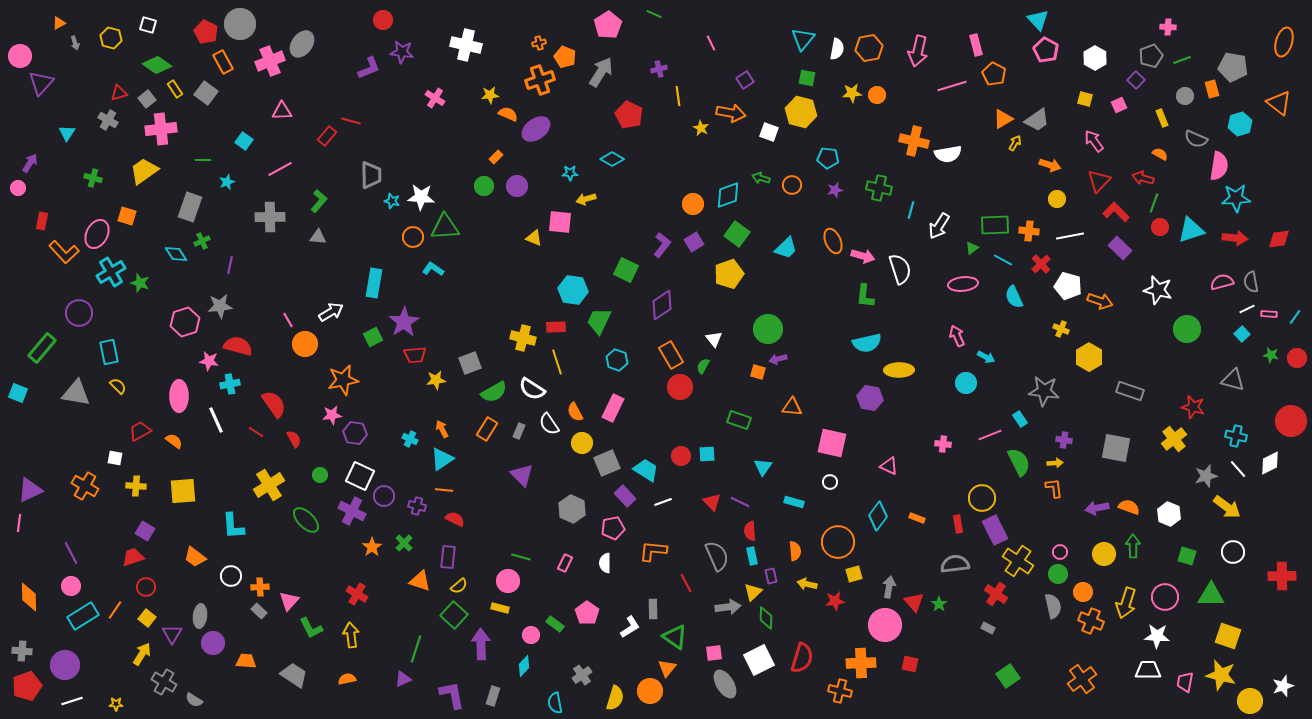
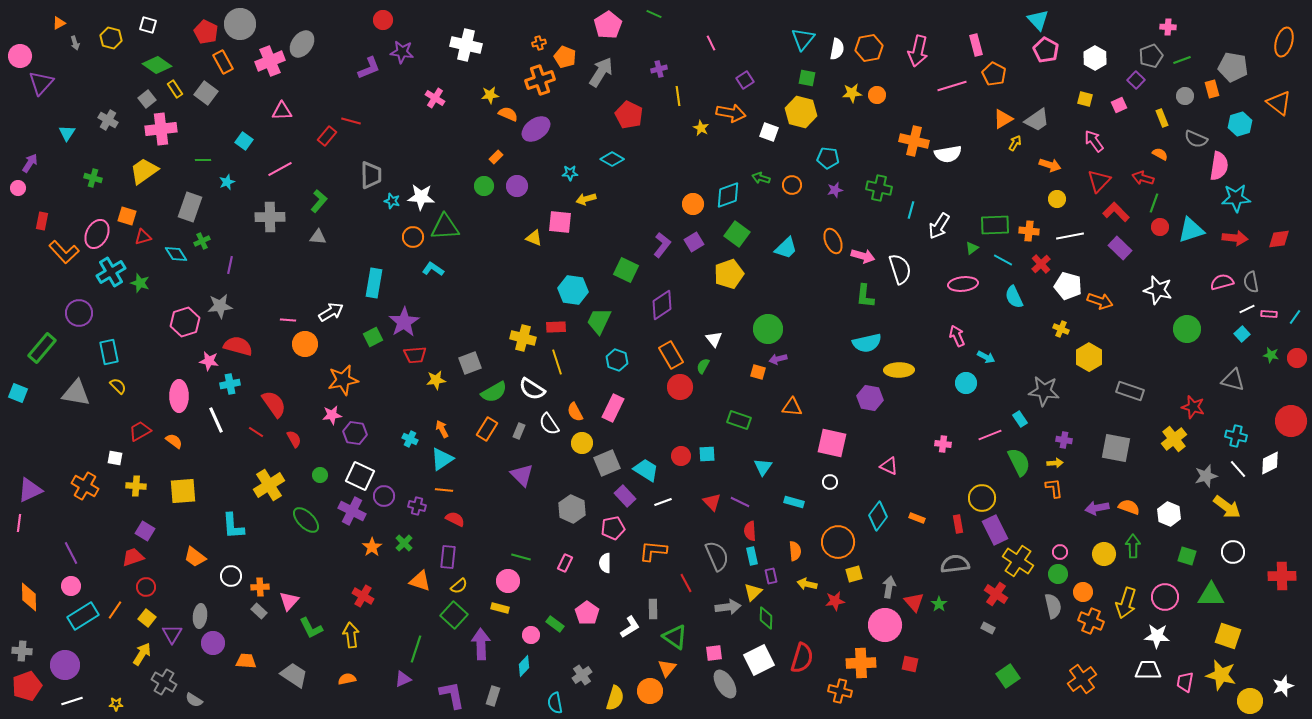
red triangle at (119, 93): moved 24 px right, 144 px down
pink line at (288, 320): rotated 56 degrees counterclockwise
red cross at (357, 594): moved 6 px right, 2 px down
